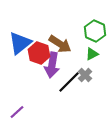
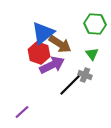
green hexagon: moved 7 px up; rotated 20 degrees counterclockwise
blue triangle: moved 23 px right, 10 px up
green triangle: rotated 40 degrees counterclockwise
purple arrow: rotated 125 degrees counterclockwise
gray cross: rotated 24 degrees counterclockwise
black line: moved 1 px right, 3 px down
purple line: moved 5 px right
